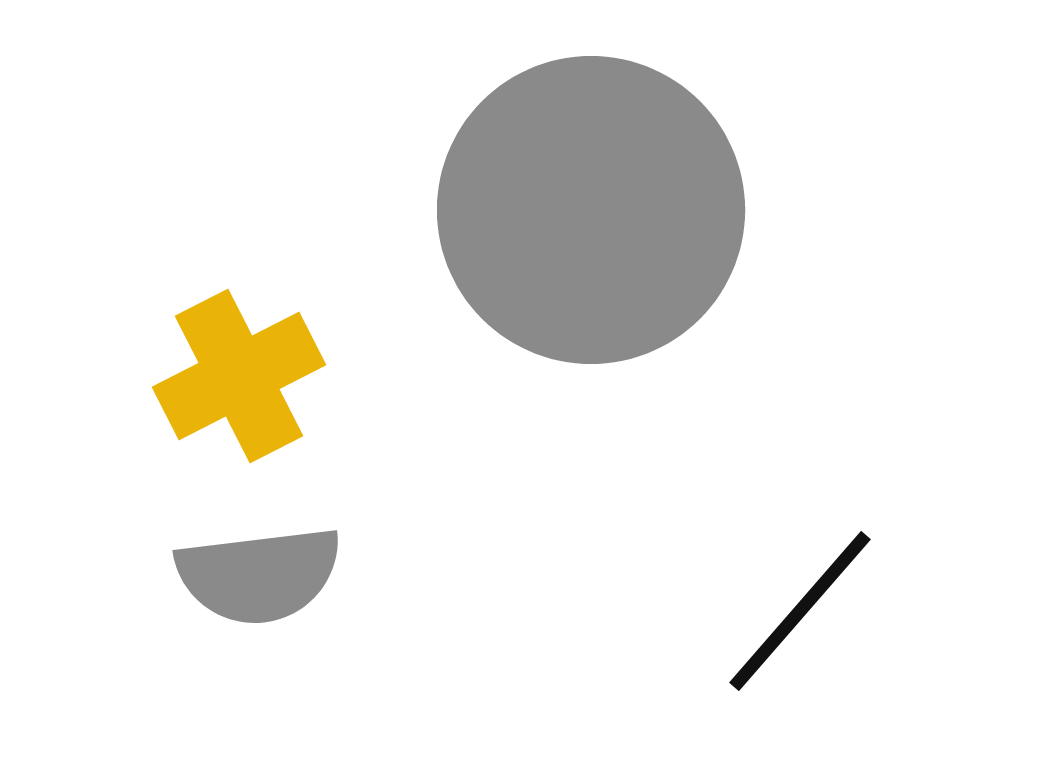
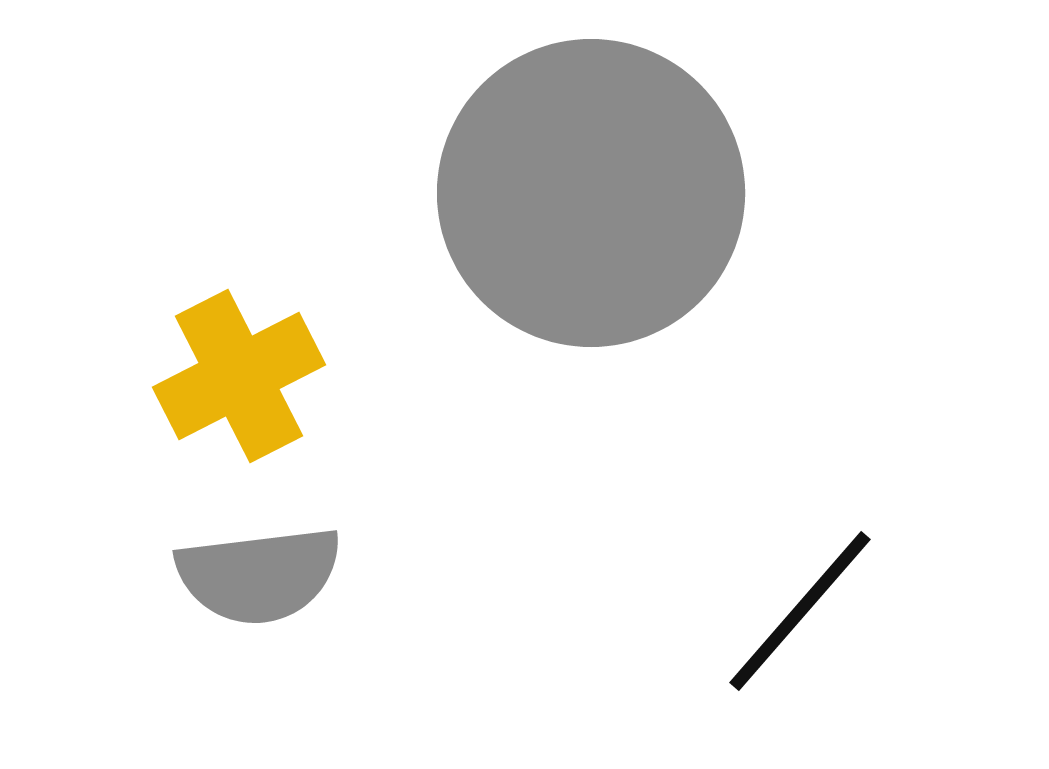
gray circle: moved 17 px up
